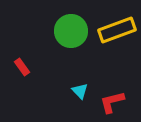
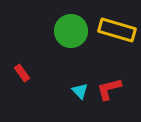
yellow rectangle: rotated 36 degrees clockwise
red rectangle: moved 6 px down
red L-shape: moved 3 px left, 13 px up
